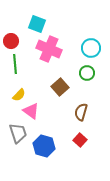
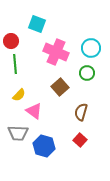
pink cross: moved 7 px right, 3 px down
pink triangle: moved 3 px right
gray trapezoid: rotated 110 degrees clockwise
